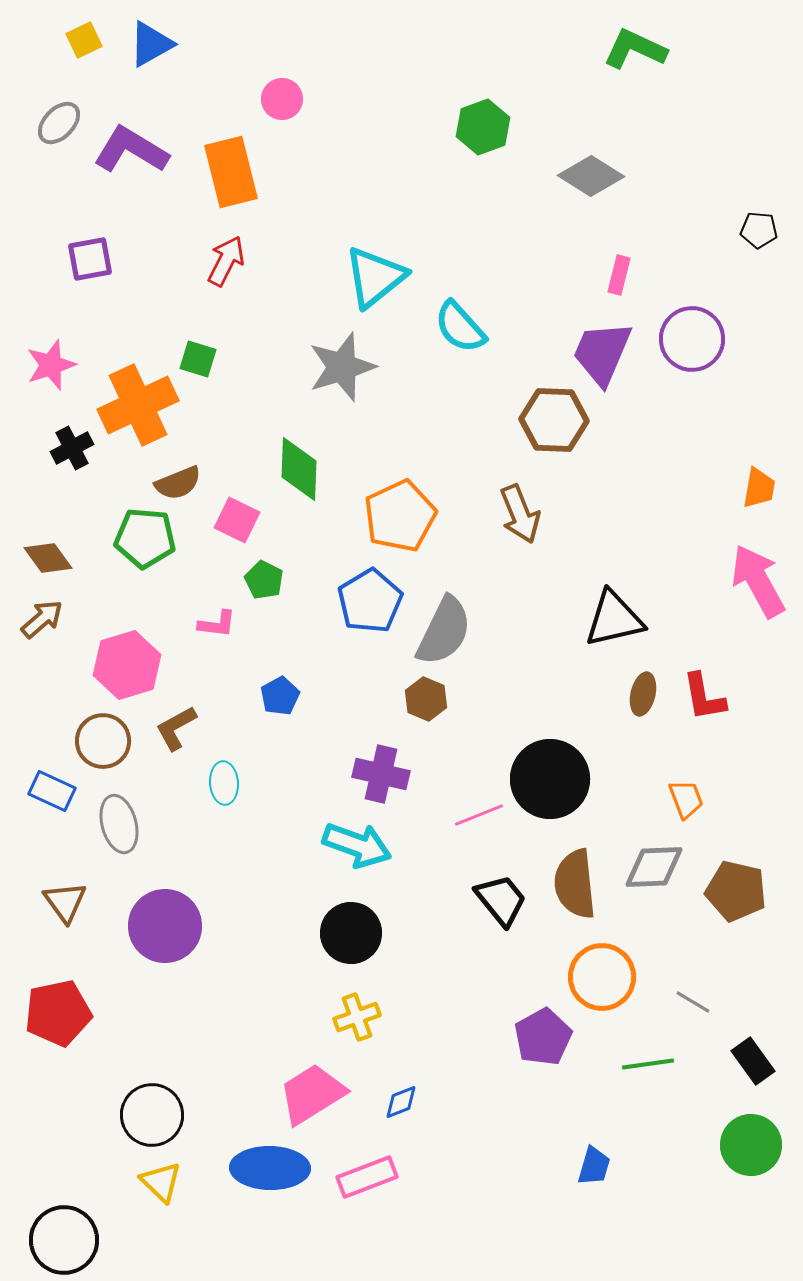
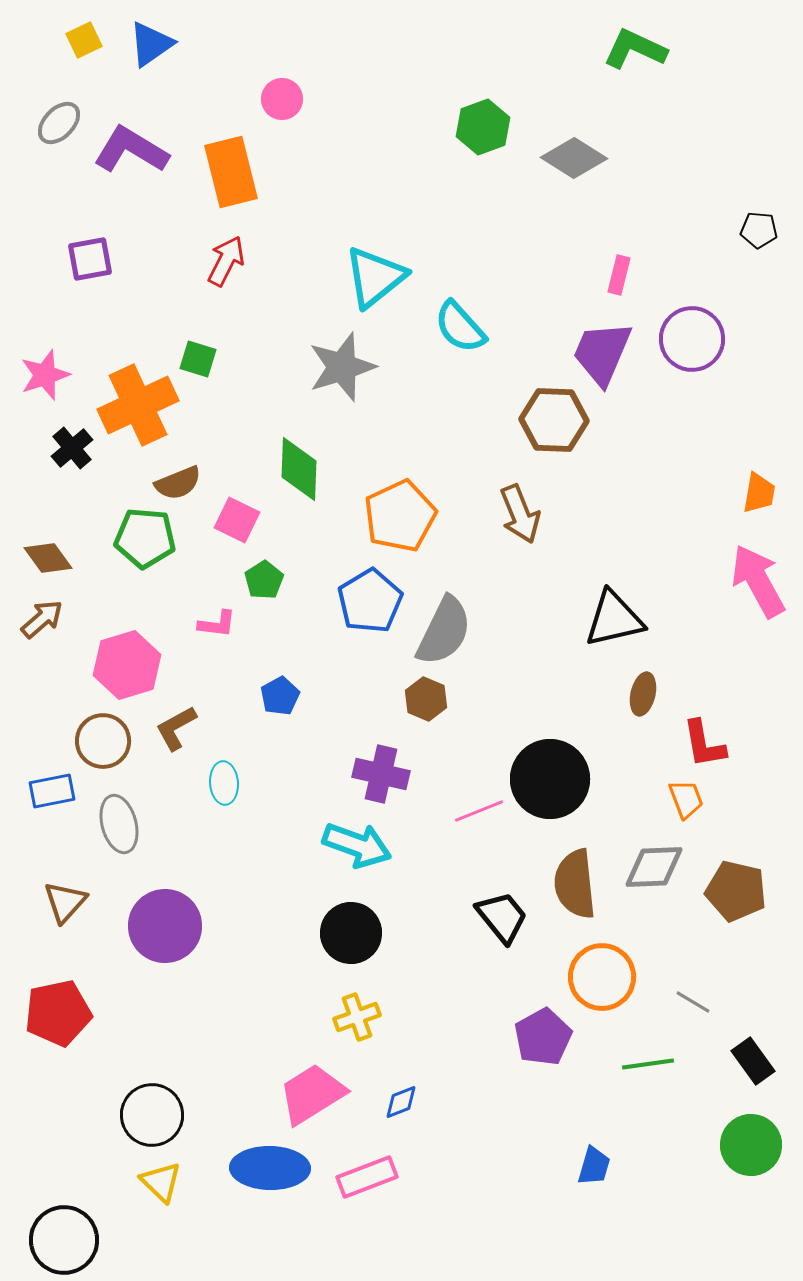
blue triangle at (151, 44): rotated 6 degrees counterclockwise
gray diamond at (591, 176): moved 17 px left, 18 px up
pink star at (51, 365): moved 6 px left, 10 px down
black cross at (72, 448): rotated 12 degrees counterclockwise
orange trapezoid at (759, 488): moved 5 px down
green pentagon at (264, 580): rotated 12 degrees clockwise
red L-shape at (704, 697): moved 47 px down
blue rectangle at (52, 791): rotated 36 degrees counterclockwise
pink line at (479, 815): moved 4 px up
black trapezoid at (501, 900): moved 1 px right, 17 px down
brown triangle at (65, 902): rotated 18 degrees clockwise
